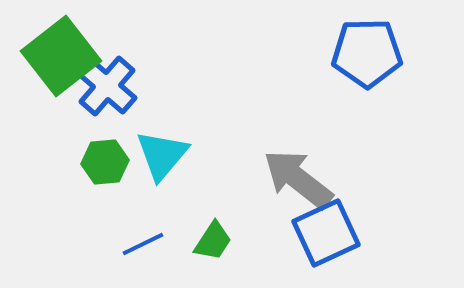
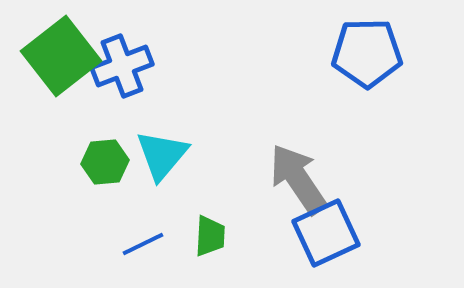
blue cross: moved 15 px right, 20 px up; rotated 28 degrees clockwise
gray arrow: rotated 18 degrees clockwise
green trapezoid: moved 3 px left, 5 px up; rotated 30 degrees counterclockwise
